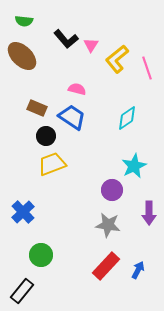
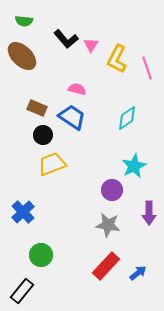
yellow L-shape: rotated 24 degrees counterclockwise
black circle: moved 3 px left, 1 px up
blue arrow: moved 3 px down; rotated 24 degrees clockwise
